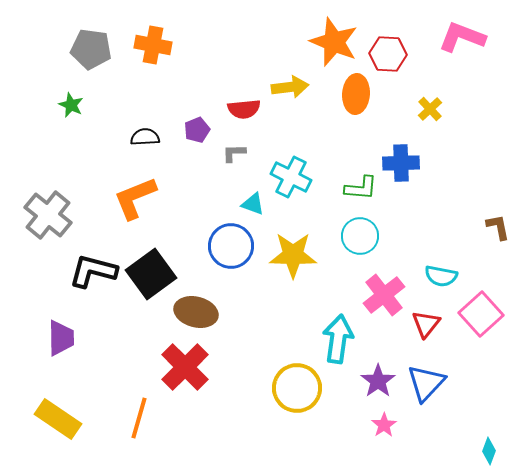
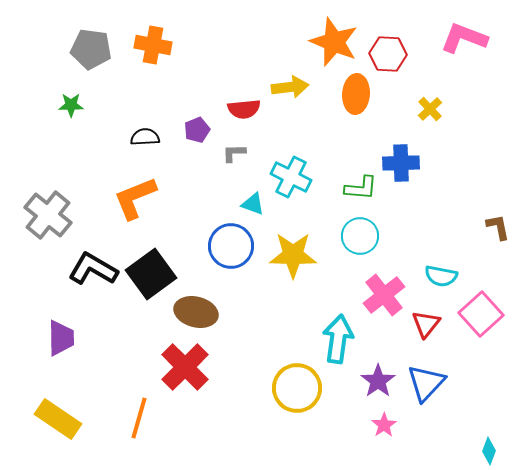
pink L-shape: moved 2 px right, 1 px down
green star: rotated 25 degrees counterclockwise
black L-shape: moved 2 px up; rotated 15 degrees clockwise
